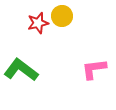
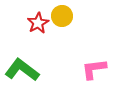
red star: rotated 15 degrees counterclockwise
green L-shape: moved 1 px right
